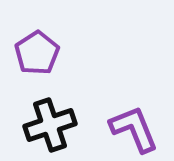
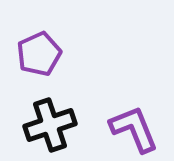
purple pentagon: moved 2 px right, 1 px down; rotated 9 degrees clockwise
